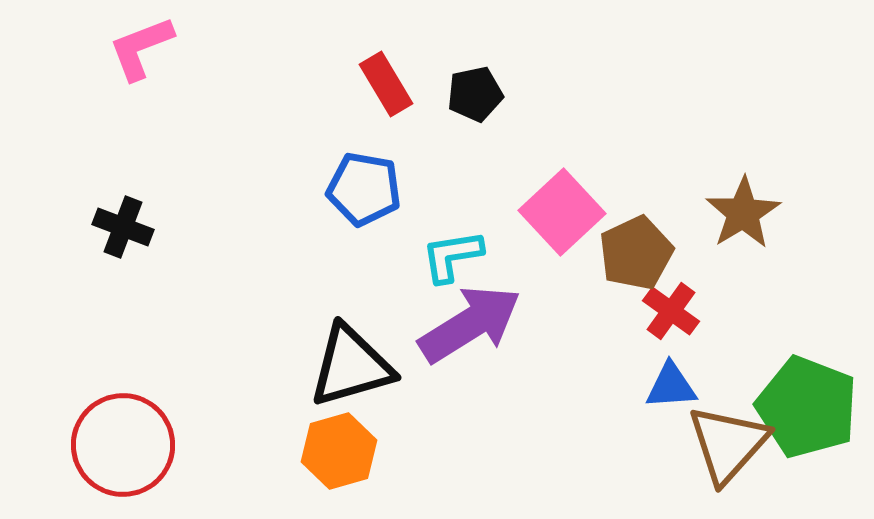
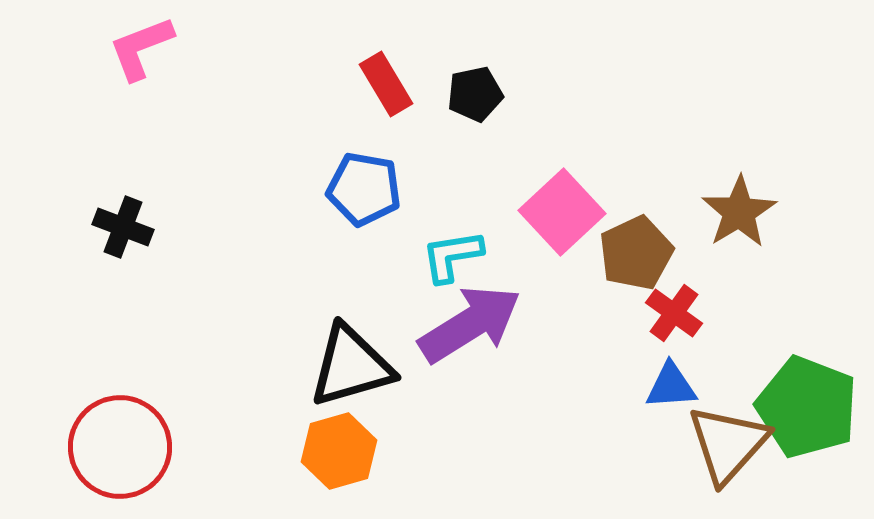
brown star: moved 4 px left, 1 px up
red cross: moved 3 px right, 2 px down
red circle: moved 3 px left, 2 px down
